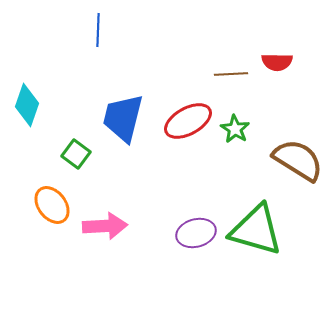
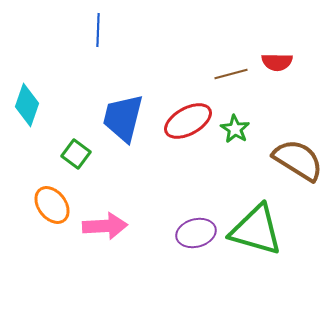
brown line: rotated 12 degrees counterclockwise
